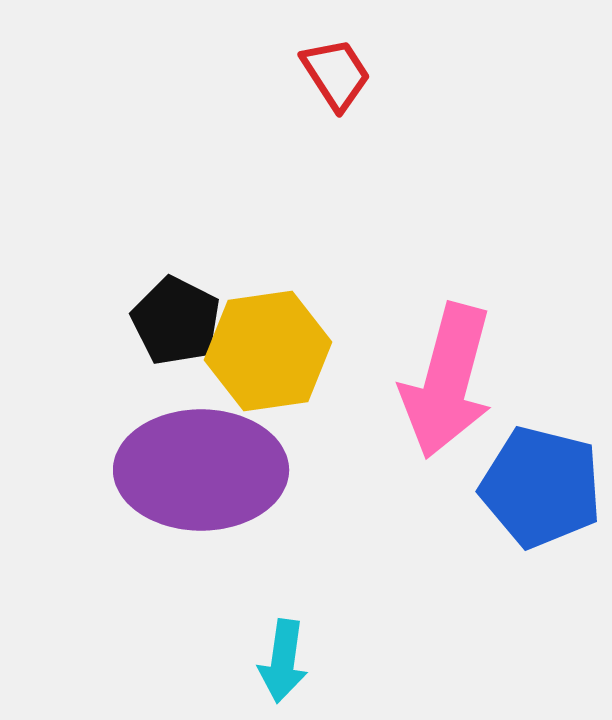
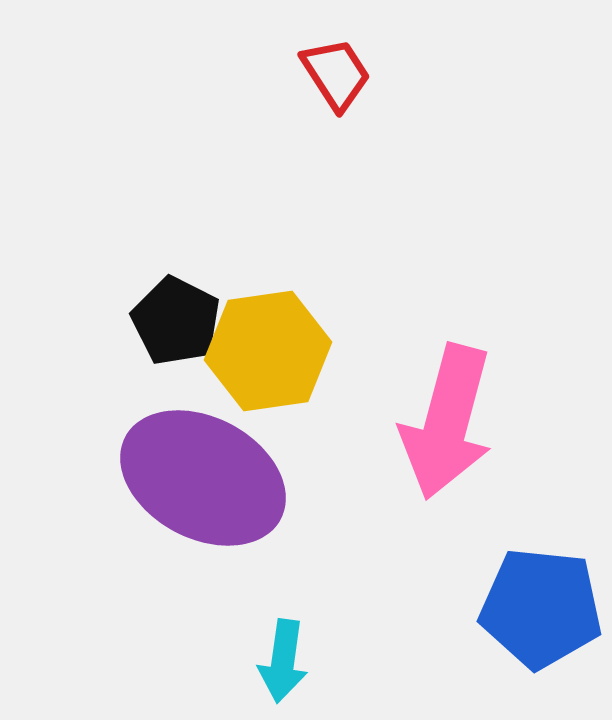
pink arrow: moved 41 px down
purple ellipse: moved 2 px right, 8 px down; rotated 28 degrees clockwise
blue pentagon: moved 121 px down; rotated 8 degrees counterclockwise
